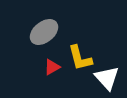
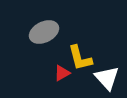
gray ellipse: rotated 12 degrees clockwise
red triangle: moved 10 px right, 6 px down
